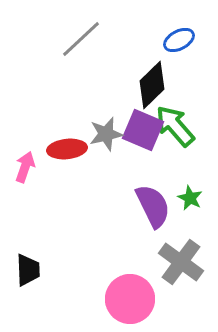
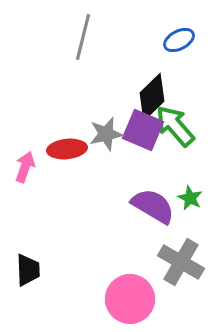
gray line: moved 2 px right, 2 px up; rotated 33 degrees counterclockwise
black diamond: moved 12 px down
purple semicircle: rotated 33 degrees counterclockwise
gray cross: rotated 6 degrees counterclockwise
